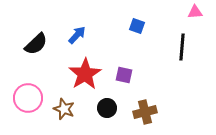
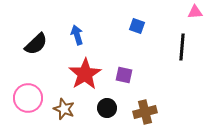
blue arrow: rotated 60 degrees counterclockwise
